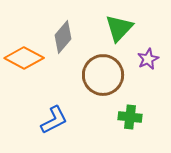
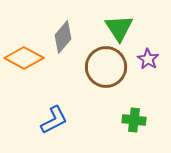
green triangle: rotated 16 degrees counterclockwise
purple star: rotated 15 degrees counterclockwise
brown circle: moved 3 px right, 8 px up
green cross: moved 4 px right, 3 px down
